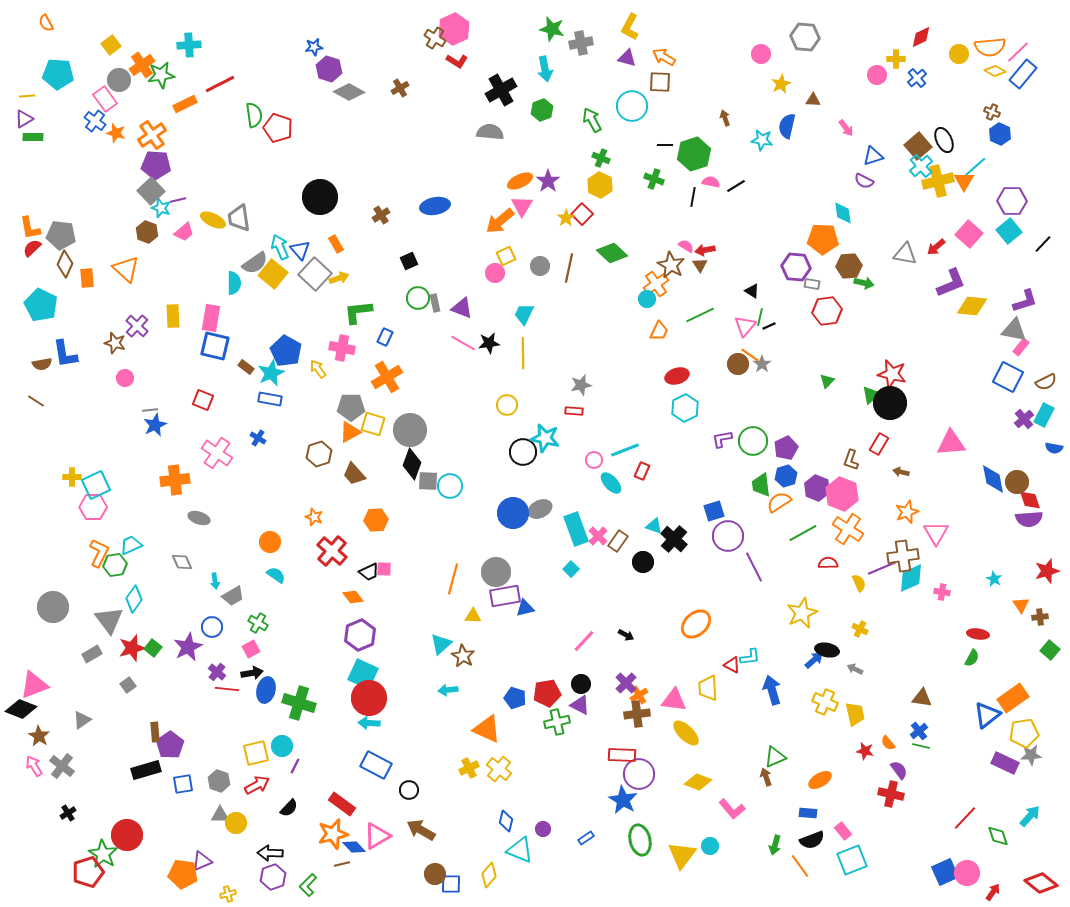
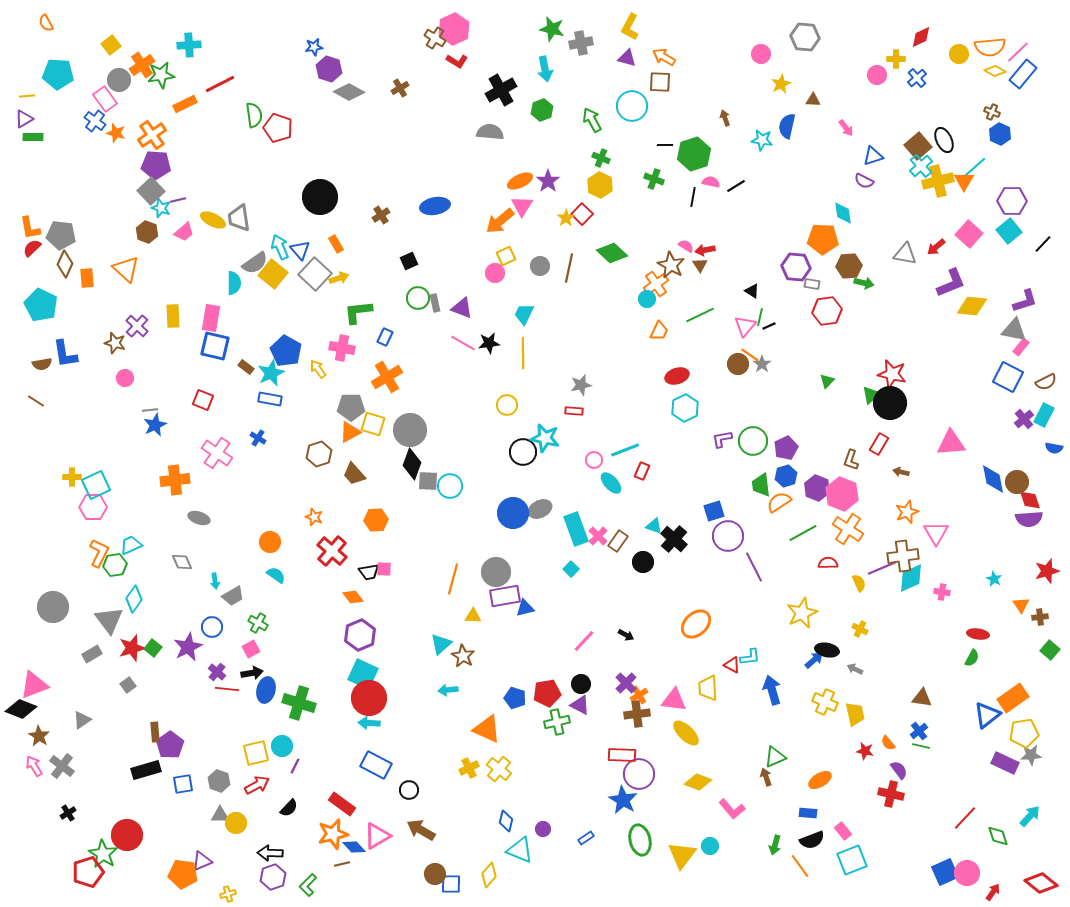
black trapezoid at (369, 572): rotated 15 degrees clockwise
